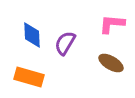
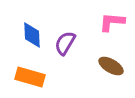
pink L-shape: moved 2 px up
brown ellipse: moved 3 px down
orange rectangle: moved 1 px right
